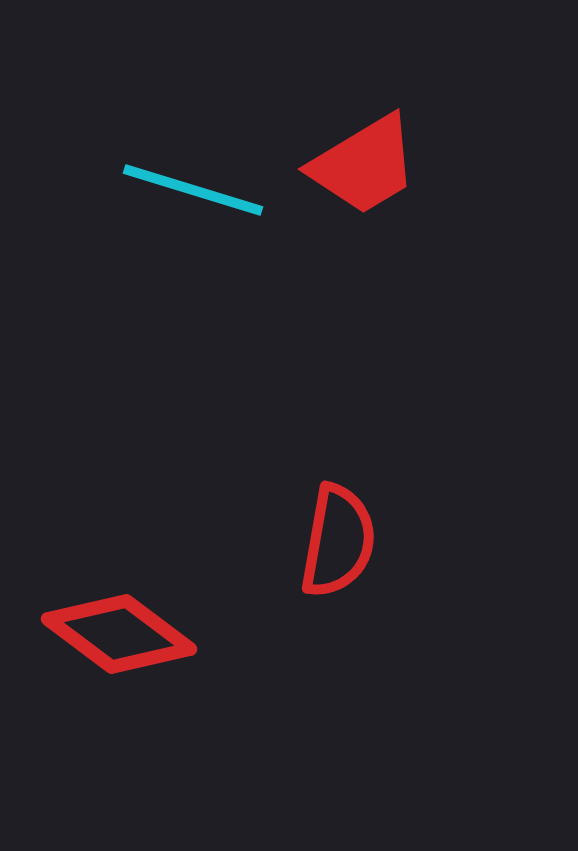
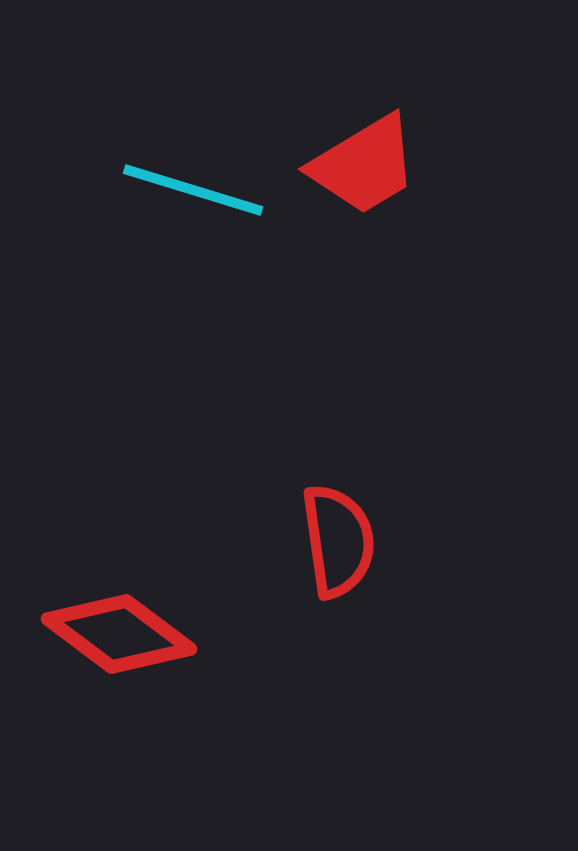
red semicircle: rotated 18 degrees counterclockwise
